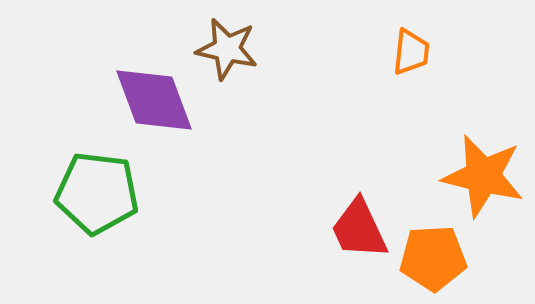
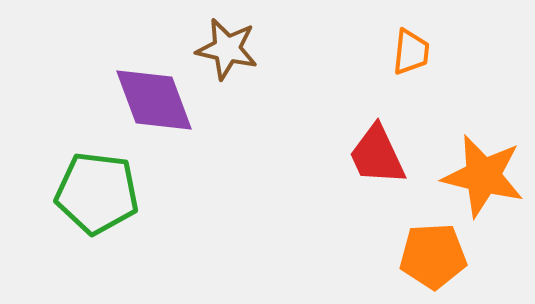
red trapezoid: moved 18 px right, 74 px up
orange pentagon: moved 2 px up
